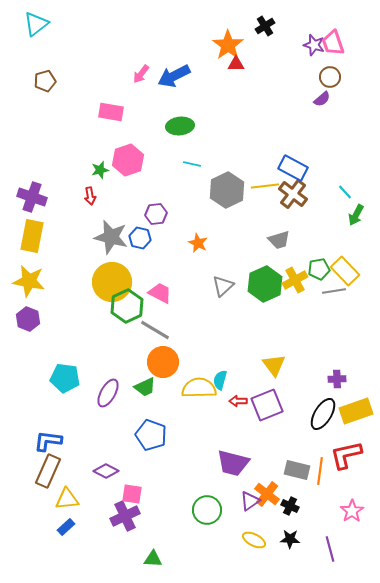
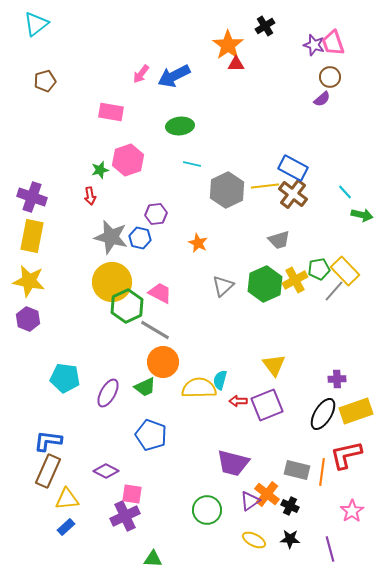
green arrow at (356, 215): moved 6 px right; rotated 105 degrees counterclockwise
gray line at (334, 291): rotated 40 degrees counterclockwise
orange line at (320, 471): moved 2 px right, 1 px down
